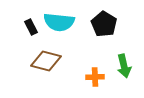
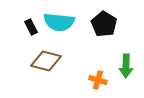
green arrow: moved 2 px right; rotated 15 degrees clockwise
orange cross: moved 3 px right, 3 px down; rotated 18 degrees clockwise
